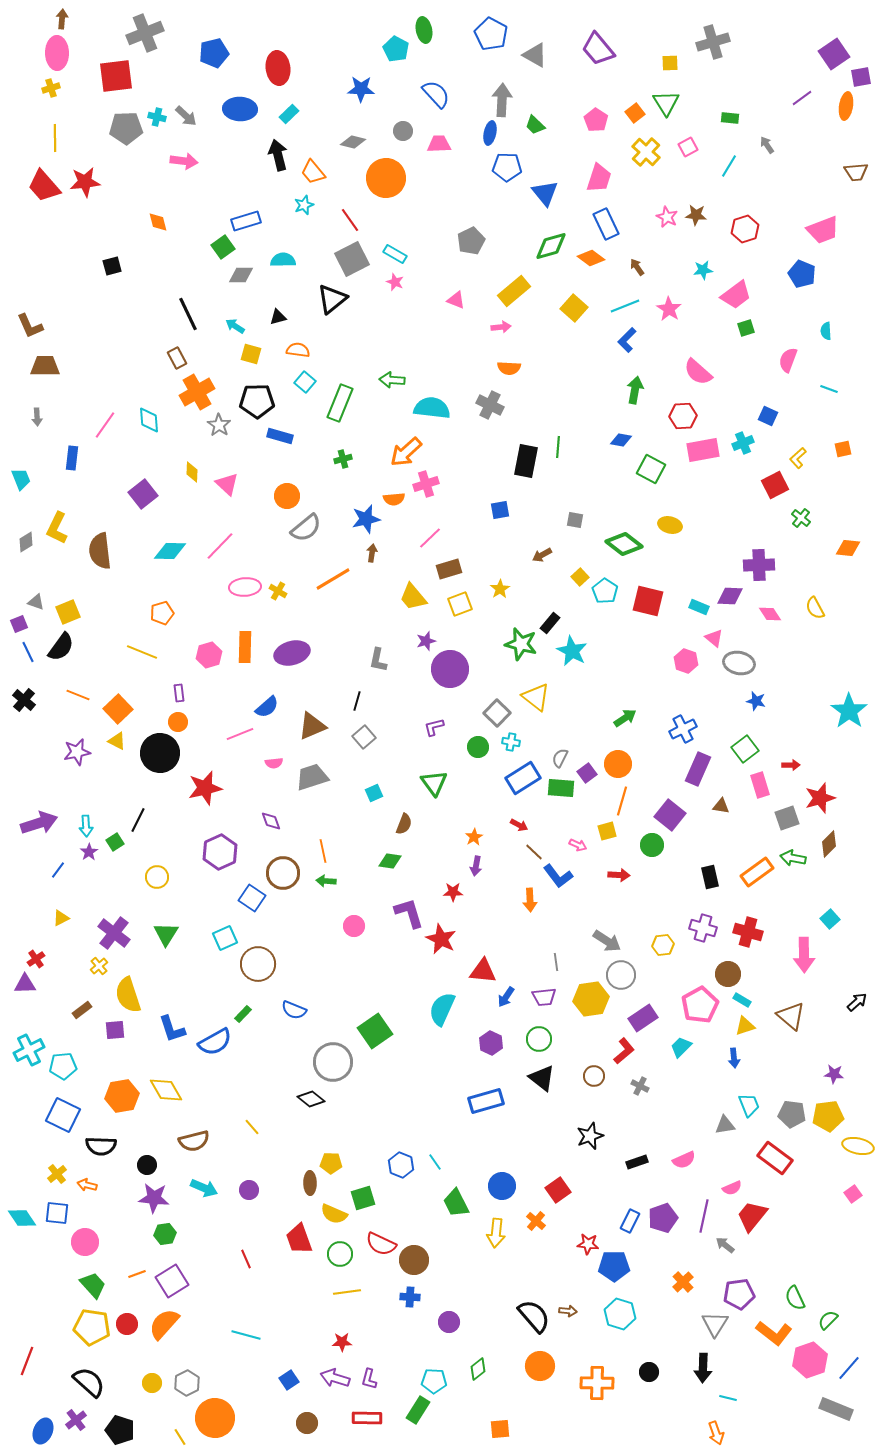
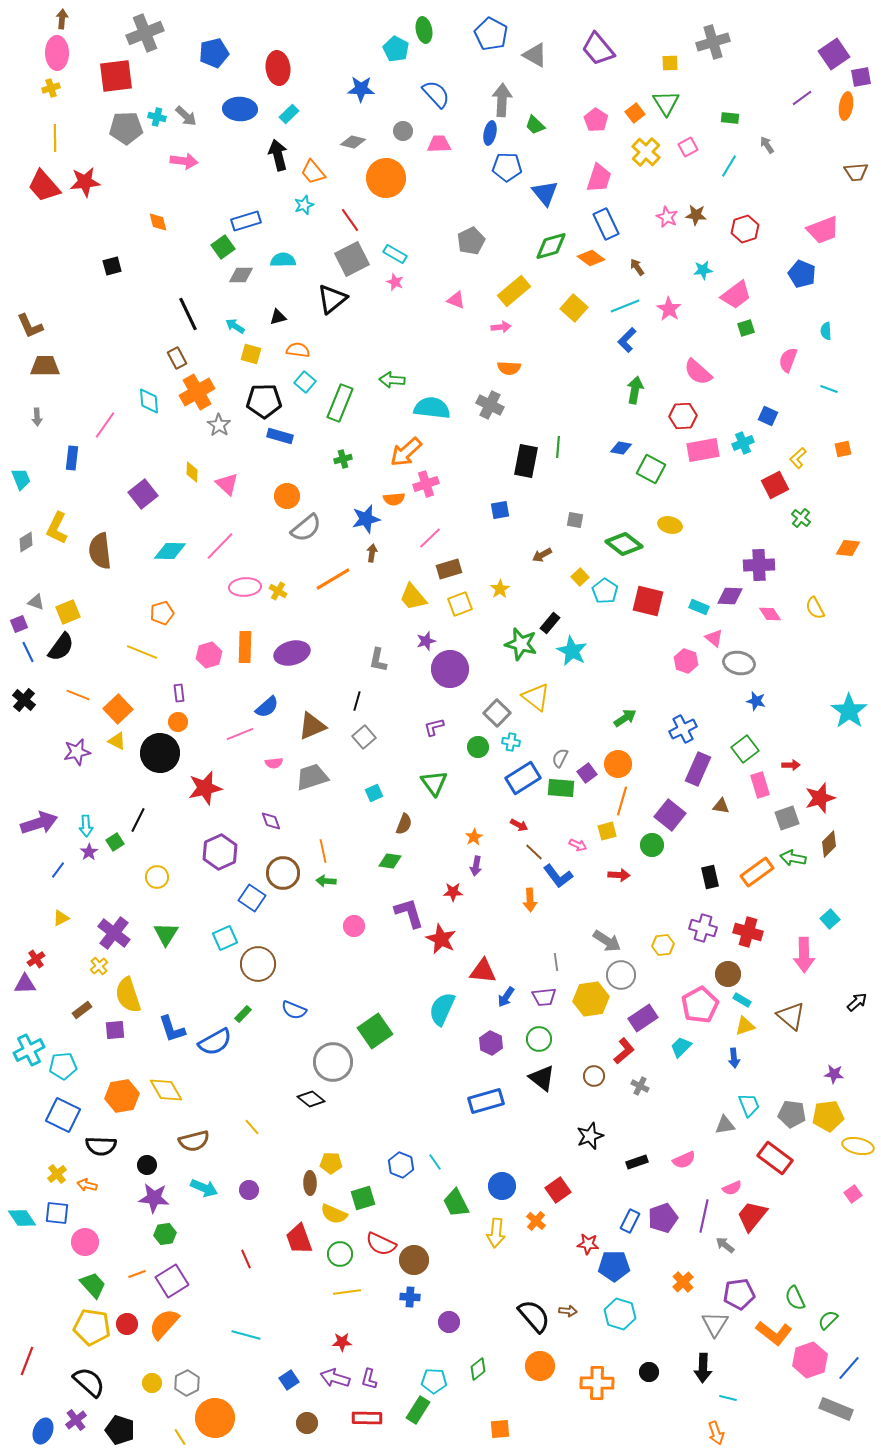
black pentagon at (257, 401): moved 7 px right
cyan diamond at (149, 420): moved 19 px up
blue diamond at (621, 440): moved 8 px down
